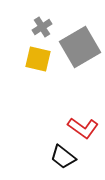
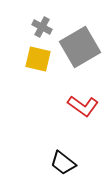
gray cross: rotated 30 degrees counterclockwise
red L-shape: moved 22 px up
black trapezoid: moved 6 px down
